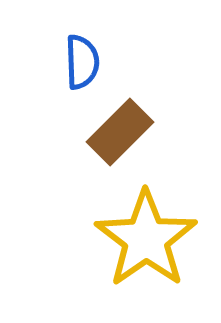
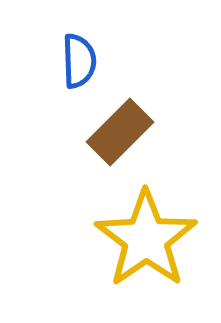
blue semicircle: moved 3 px left, 1 px up
